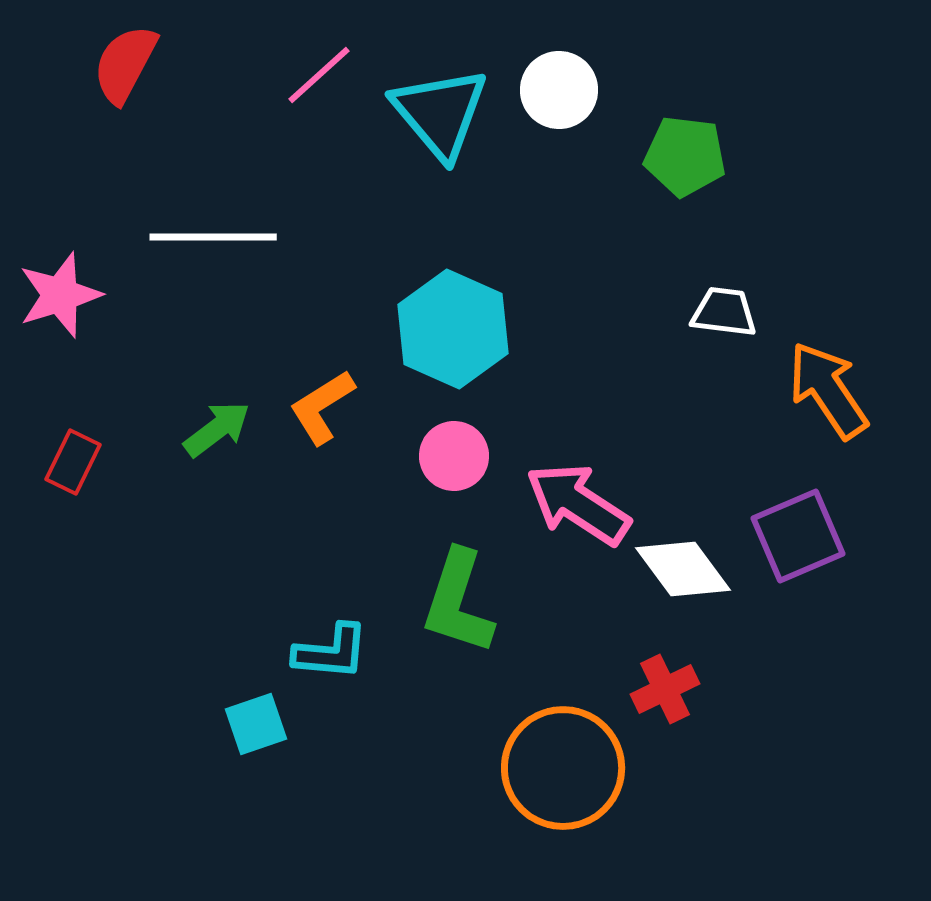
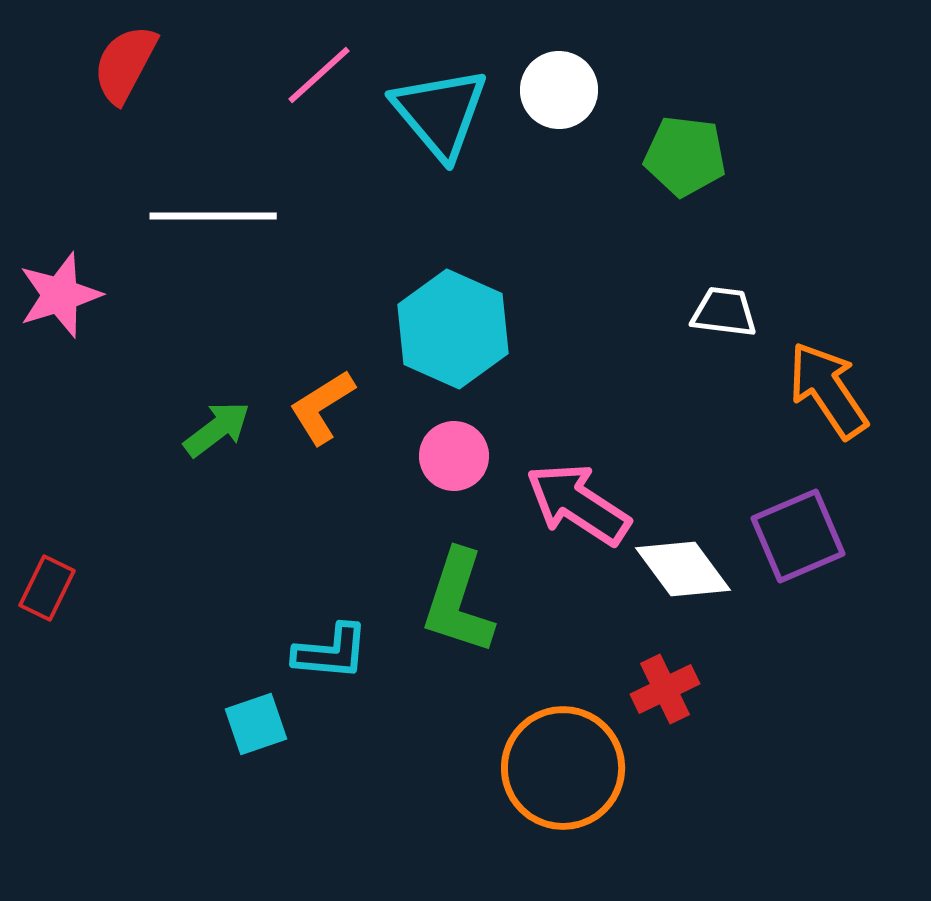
white line: moved 21 px up
red rectangle: moved 26 px left, 126 px down
